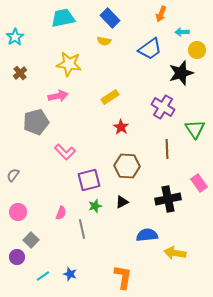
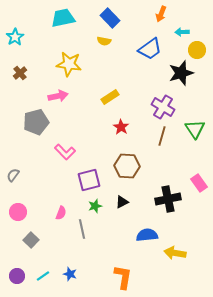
brown line: moved 5 px left, 13 px up; rotated 18 degrees clockwise
purple circle: moved 19 px down
